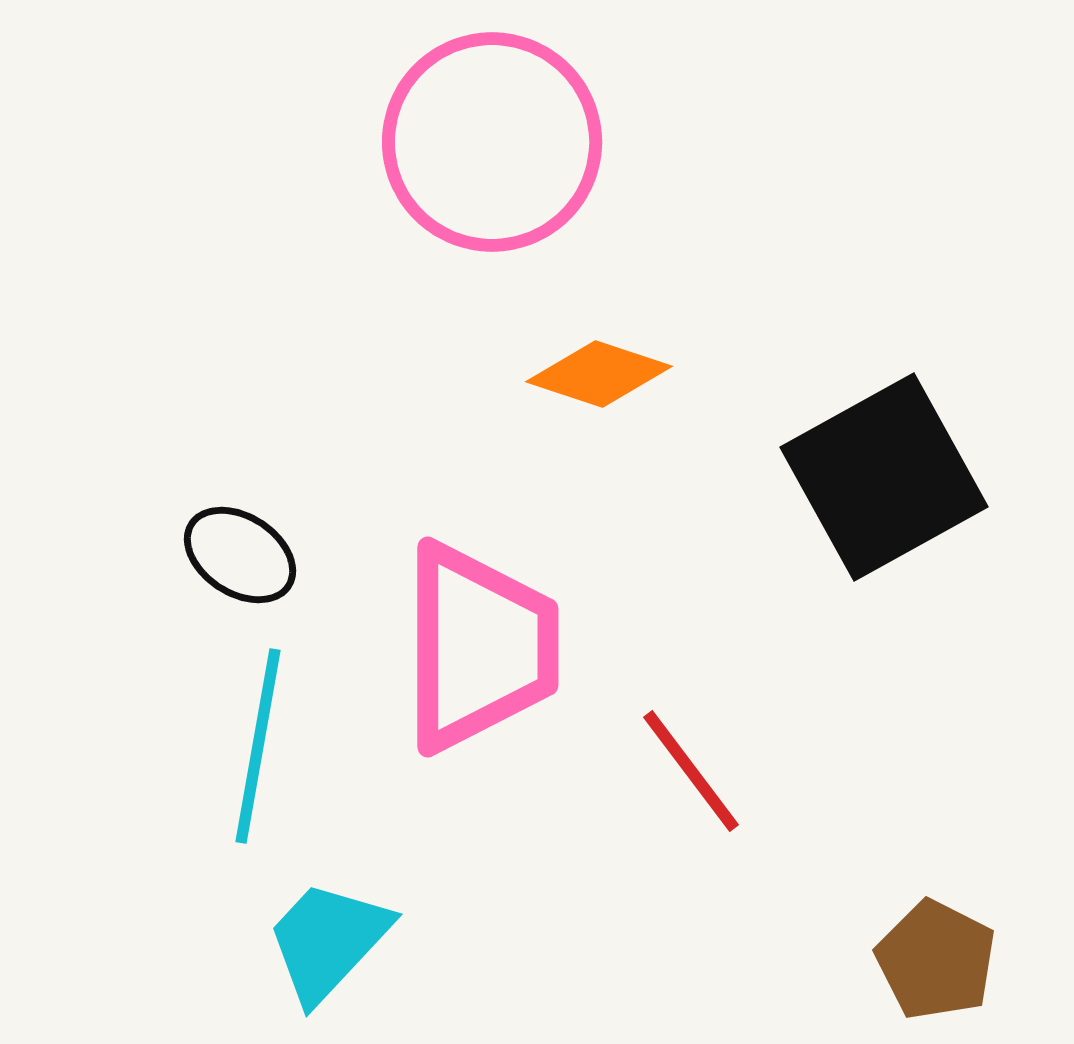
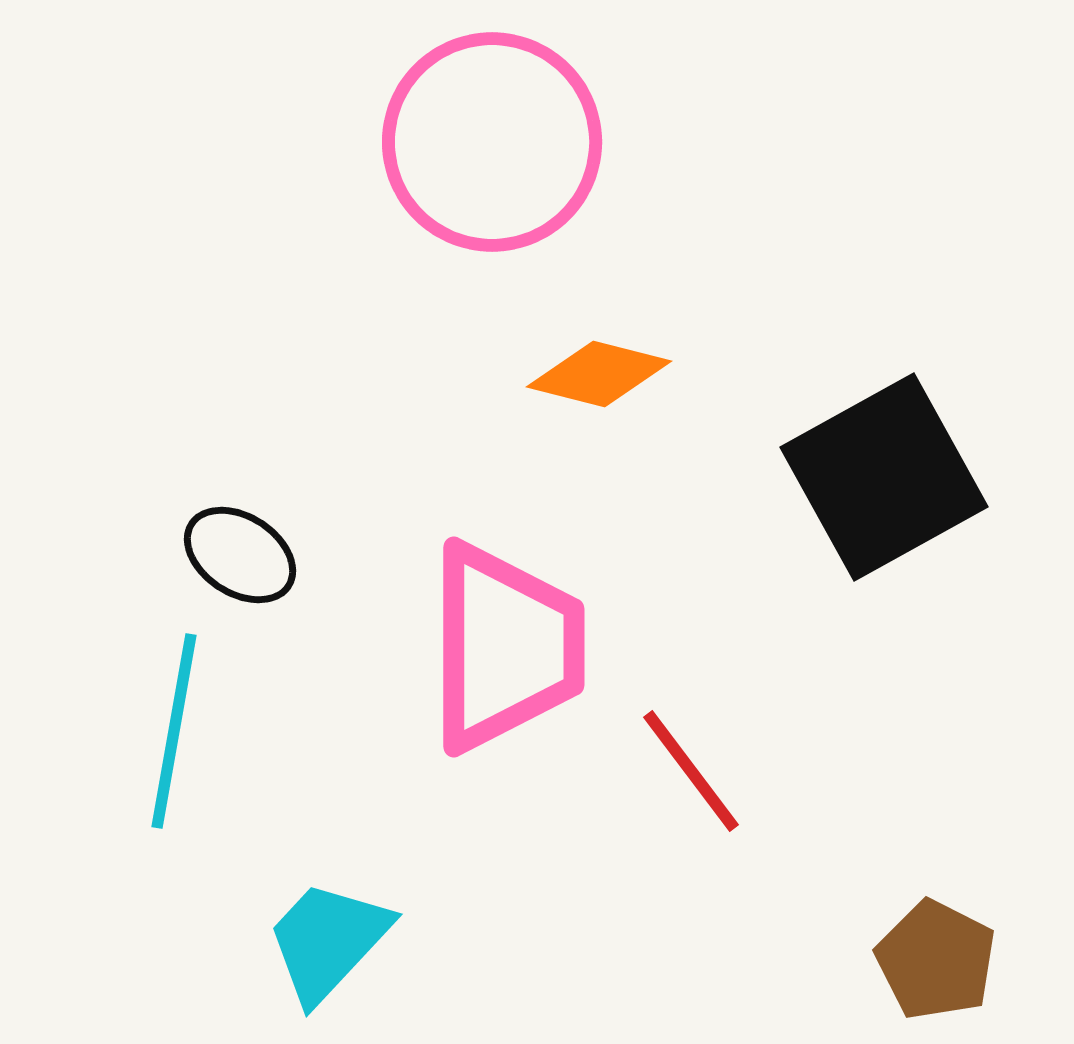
orange diamond: rotated 4 degrees counterclockwise
pink trapezoid: moved 26 px right
cyan line: moved 84 px left, 15 px up
